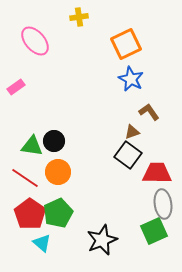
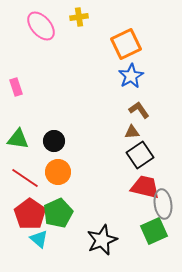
pink ellipse: moved 6 px right, 15 px up
blue star: moved 3 px up; rotated 15 degrees clockwise
pink rectangle: rotated 72 degrees counterclockwise
brown L-shape: moved 10 px left, 2 px up
brown triangle: rotated 14 degrees clockwise
green triangle: moved 14 px left, 7 px up
black square: moved 12 px right; rotated 20 degrees clockwise
red trapezoid: moved 12 px left, 14 px down; rotated 12 degrees clockwise
cyan triangle: moved 3 px left, 4 px up
